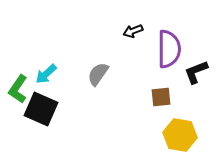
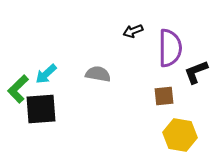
purple semicircle: moved 1 px right, 1 px up
gray semicircle: rotated 65 degrees clockwise
green L-shape: rotated 12 degrees clockwise
brown square: moved 3 px right, 1 px up
black square: rotated 28 degrees counterclockwise
